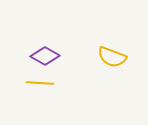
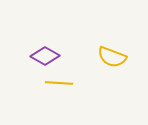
yellow line: moved 19 px right
